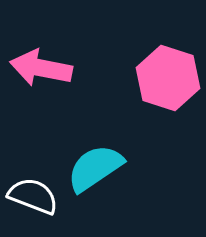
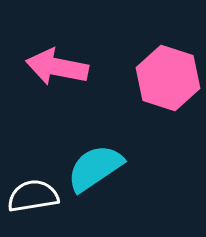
pink arrow: moved 16 px right, 1 px up
white semicircle: rotated 30 degrees counterclockwise
